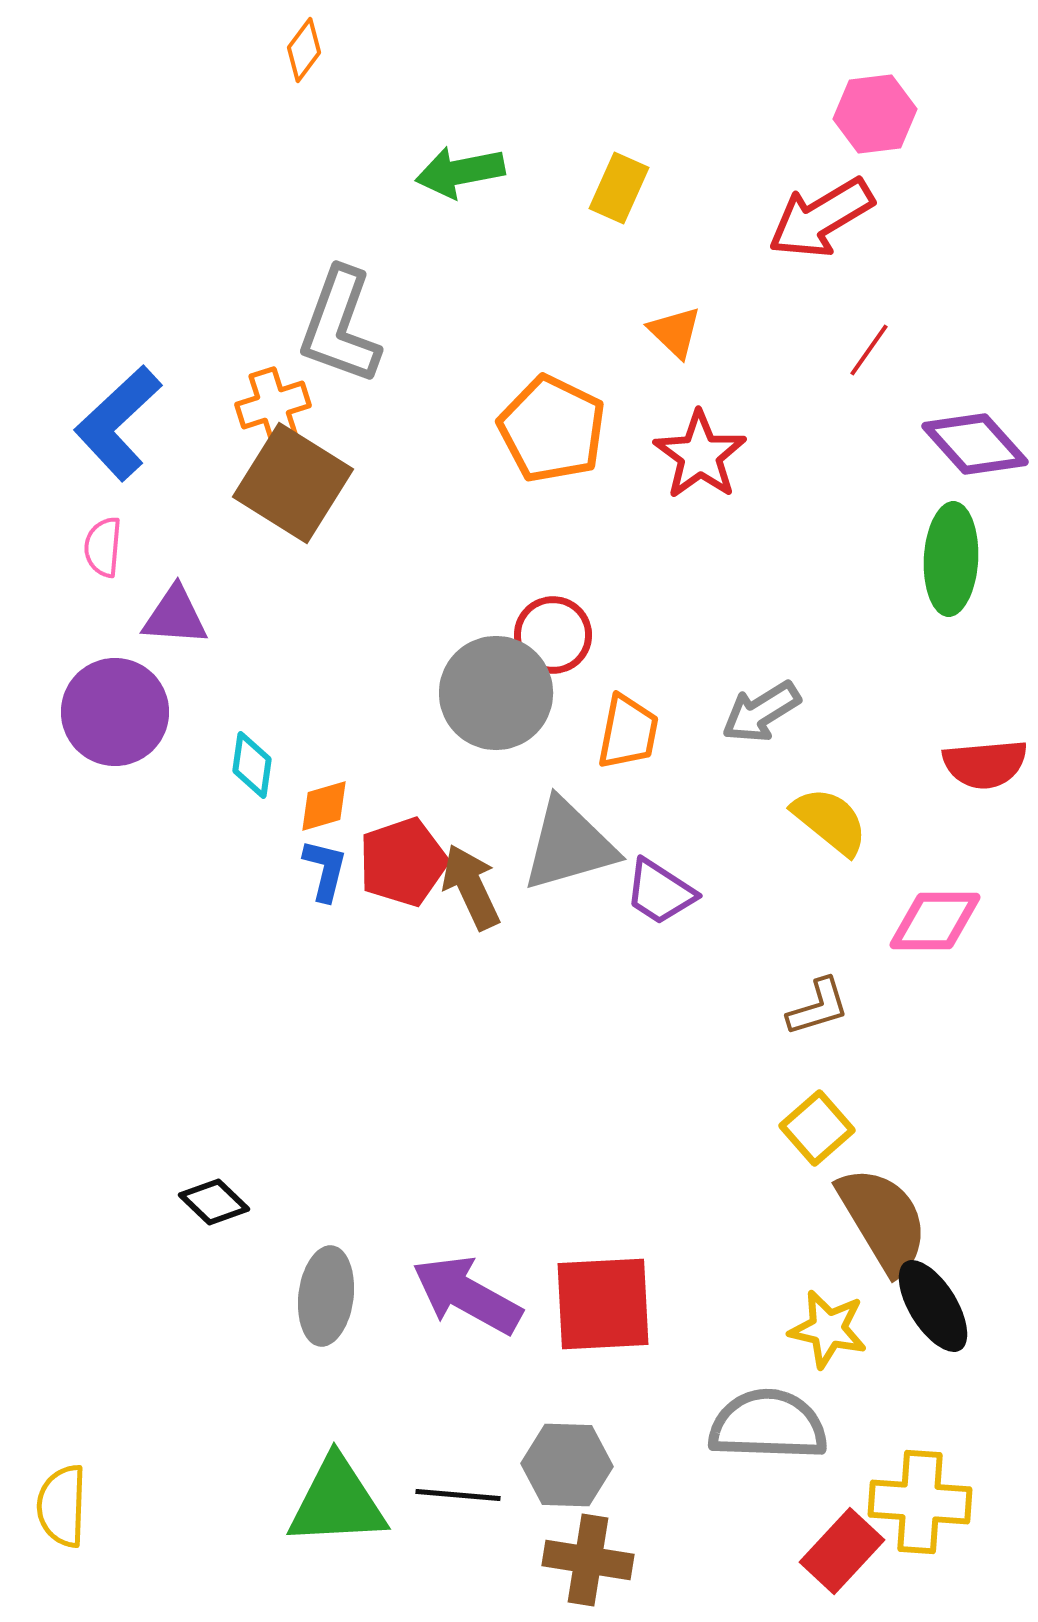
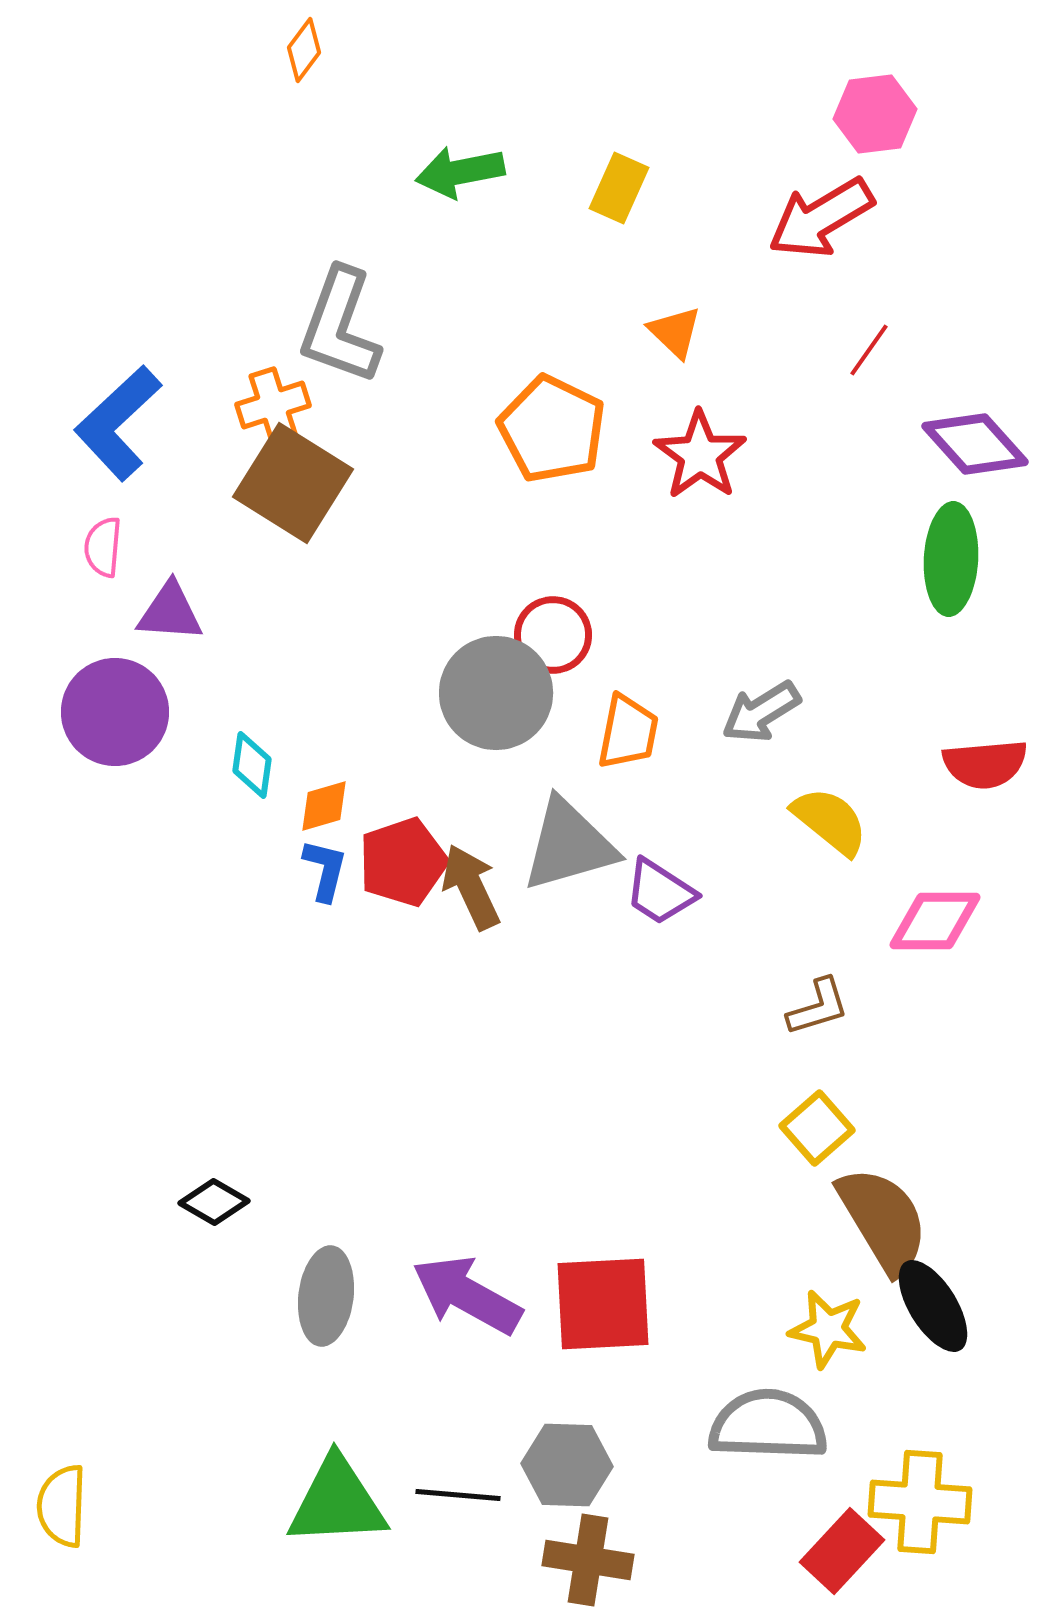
purple triangle at (175, 616): moved 5 px left, 4 px up
black diamond at (214, 1202): rotated 14 degrees counterclockwise
